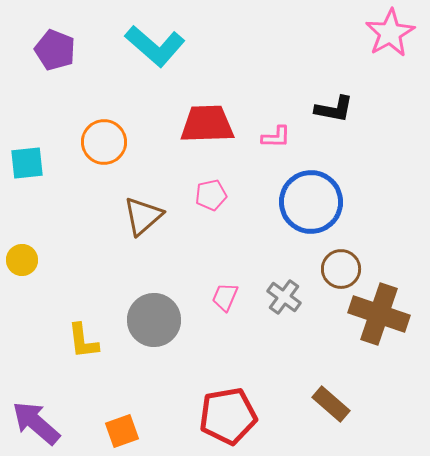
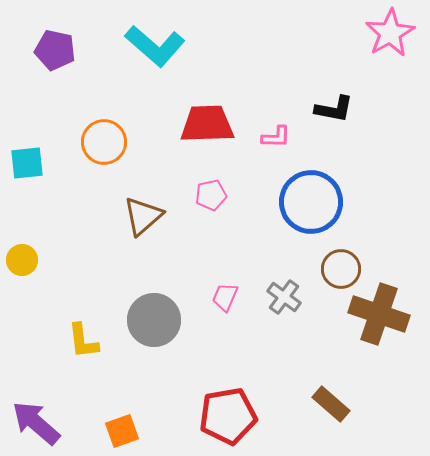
purple pentagon: rotated 9 degrees counterclockwise
